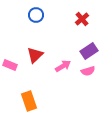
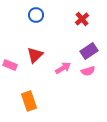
pink arrow: moved 2 px down
